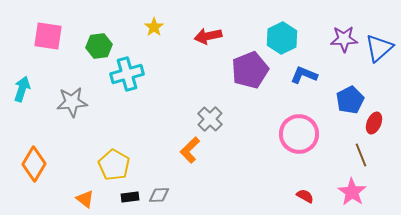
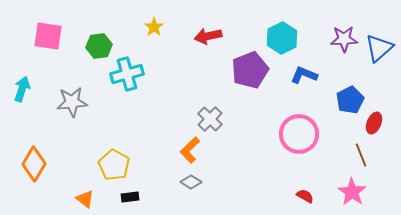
gray diamond: moved 32 px right, 13 px up; rotated 35 degrees clockwise
